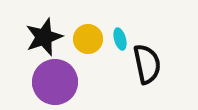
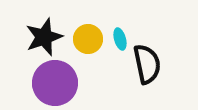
purple circle: moved 1 px down
